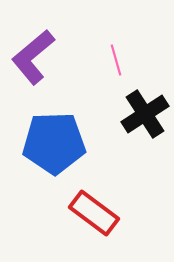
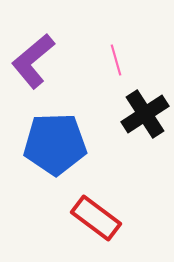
purple L-shape: moved 4 px down
blue pentagon: moved 1 px right, 1 px down
red rectangle: moved 2 px right, 5 px down
